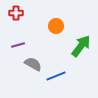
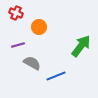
red cross: rotated 24 degrees clockwise
orange circle: moved 17 px left, 1 px down
gray semicircle: moved 1 px left, 1 px up
